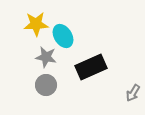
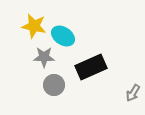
yellow star: moved 2 px left, 2 px down; rotated 15 degrees clockwise
cyan ellipse: rotated 25 degrees counterclockwise
gray star: moved 2 px left; rotated 10 degrees counterclockwise
gray circle: moved 8 px right
